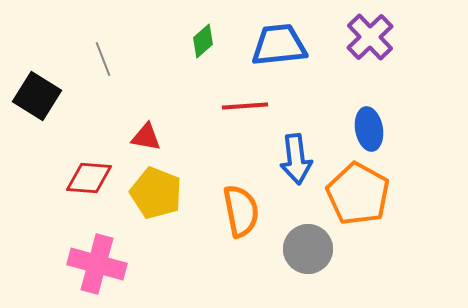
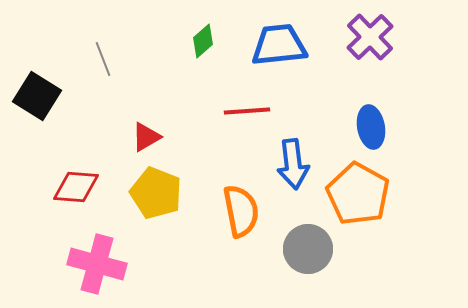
red line: moved 2 px right, 5 px down
blue ellipse: moved 2 px right, 2 px up
red triangle: rotated 40 degrees counterclockwise
blue arrow: moved 3 px left, 5 px down
red diamond: moved 13 px left, 9 px down
